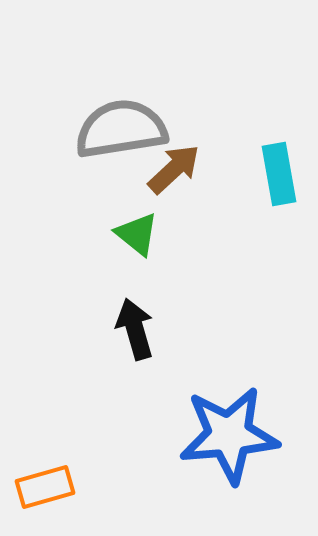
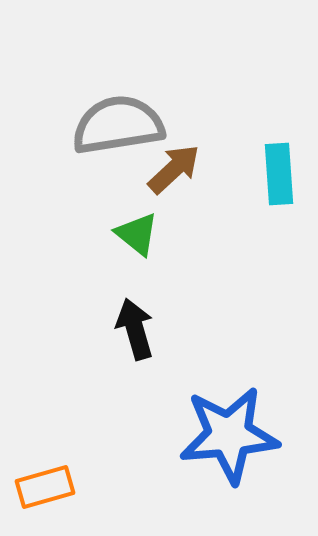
gray semicircle: moved 3 px left, 4 px up
cyan rectangle: rotated 6 degrees clockwise
